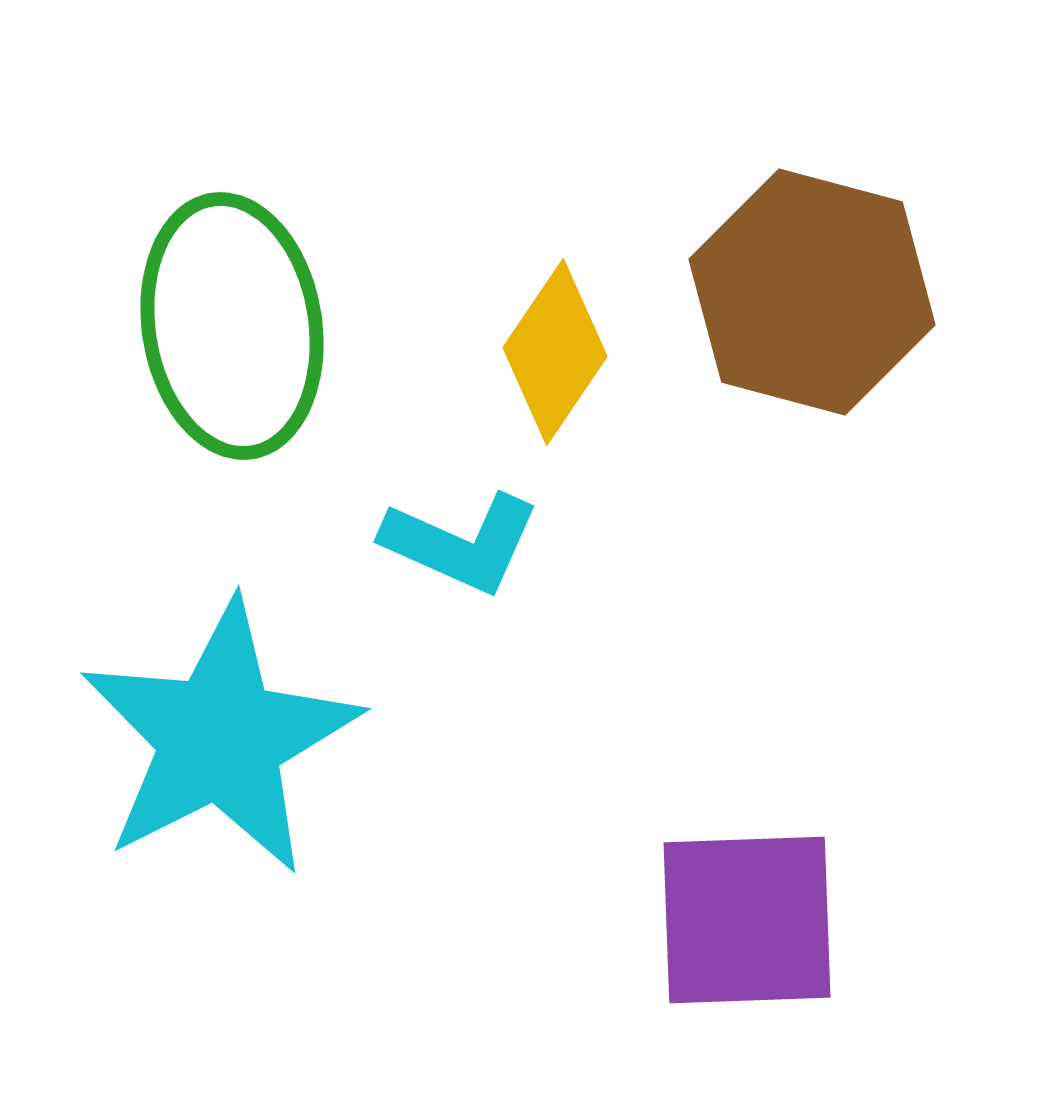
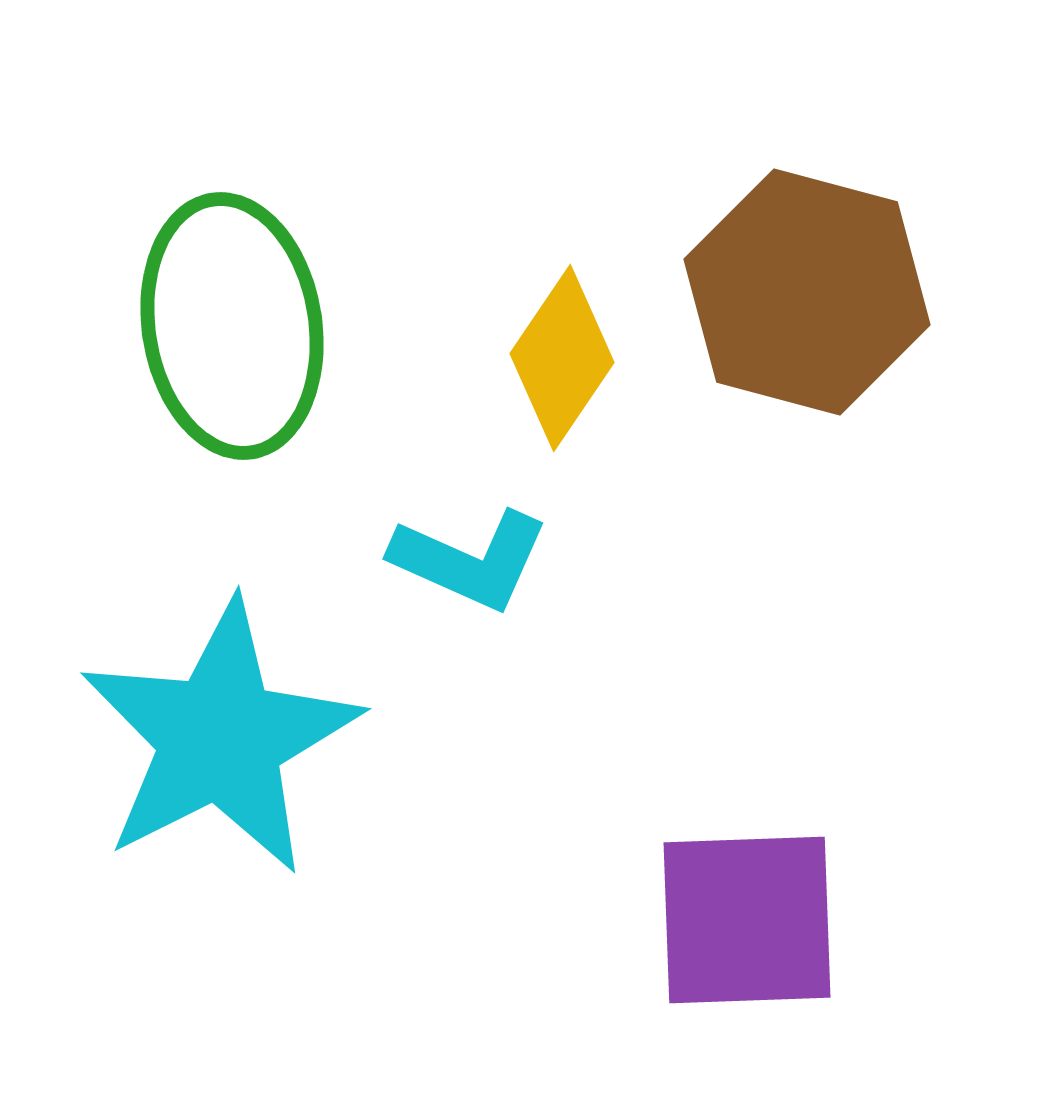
brown hexagon: moved 5 px left
yellow diamond: moved 7 px right, 6 px down
cyan L-shape: moved 9 px right, 17 px down
